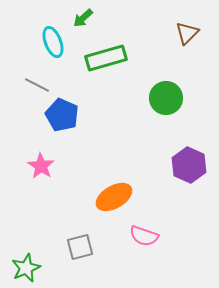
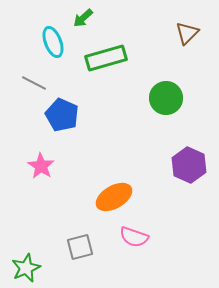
gray line: moved 3 px left, 2 px up
pink semicircle: moved 10 px left, 1 px down
